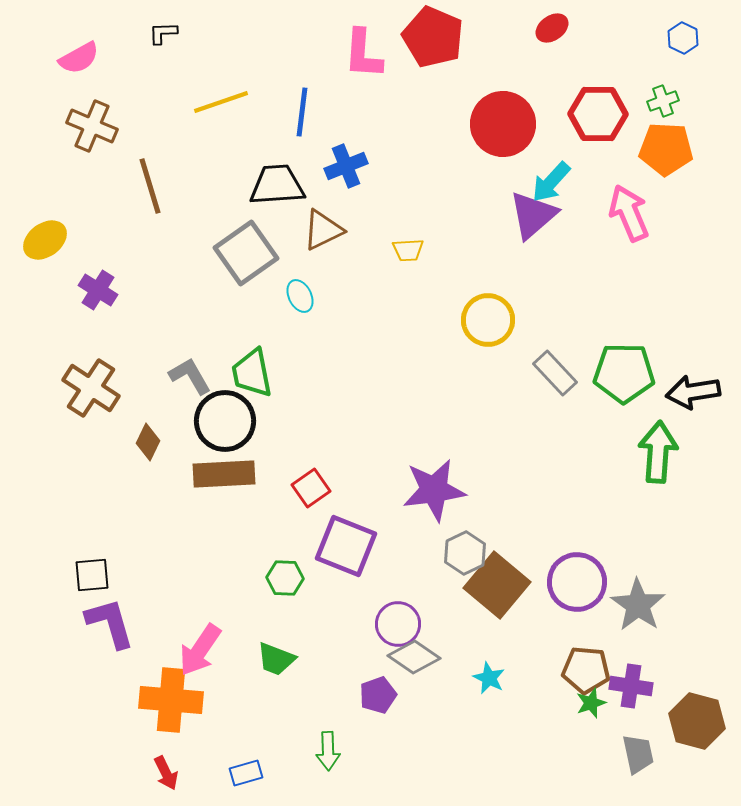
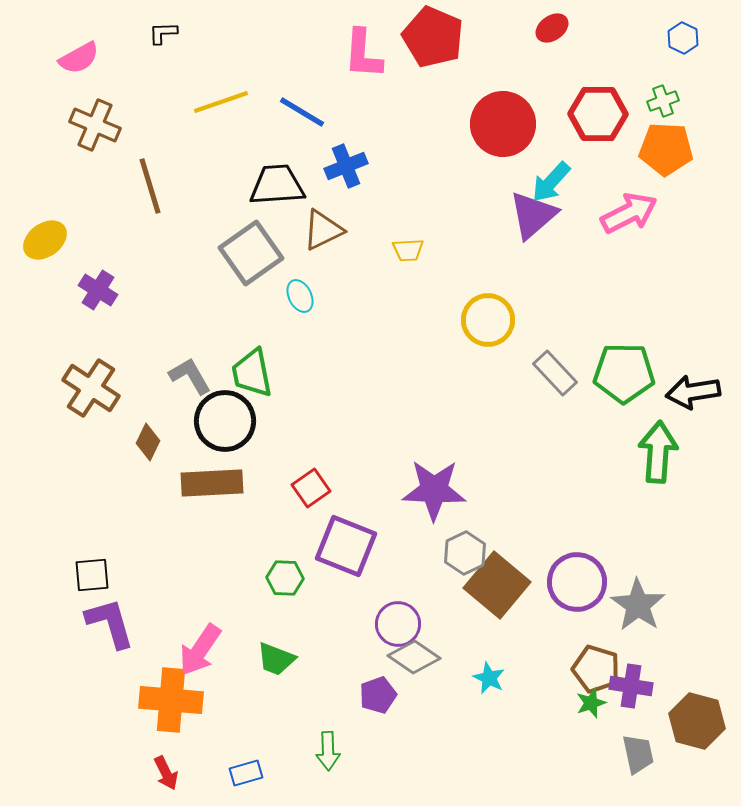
blue line at (302, 112): rotated 66 degrees counterclockwise
brown cross at (92, 126): moved 3 px right, 1 px up
pink arrow at (629, 213): rotated 86 degrees clockwise
gray square at (246, 253): moved 5 px right
brown rectangle at (224, 474): moved 12 px left, 9 px down
purple star at (434, 490): rotated 10 degrees clockwise
brown pentagon at (586, 670): moved 10 px right, 1 px up; rotated 12 degrees clockwise
